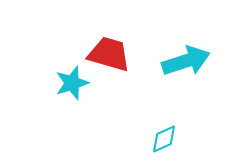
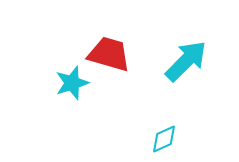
cyan arrow: rotated 27 degrees counterclockwise
